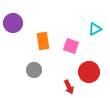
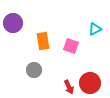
red circle: moved 1 px right, 11 px down
